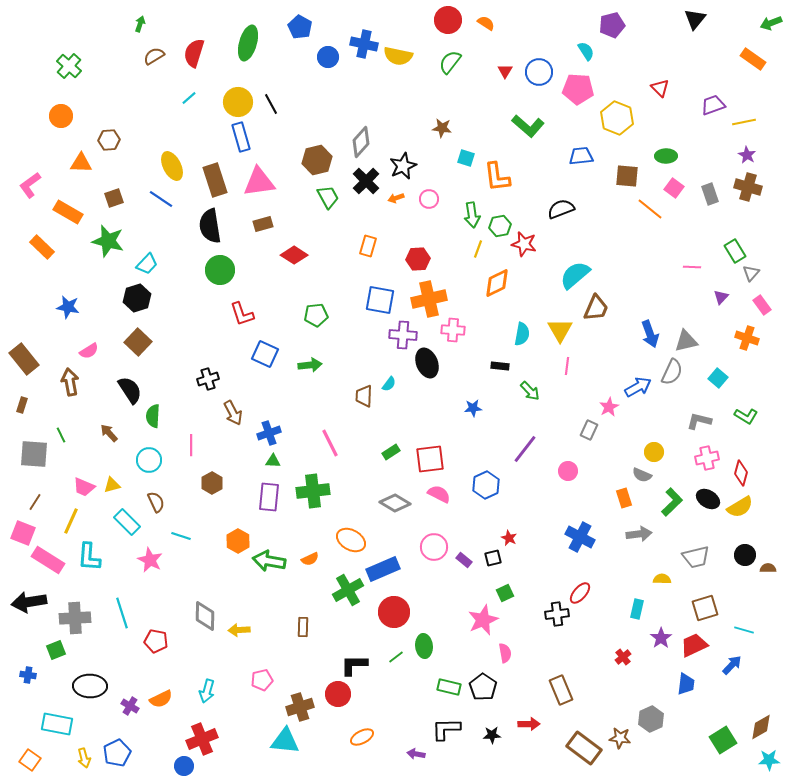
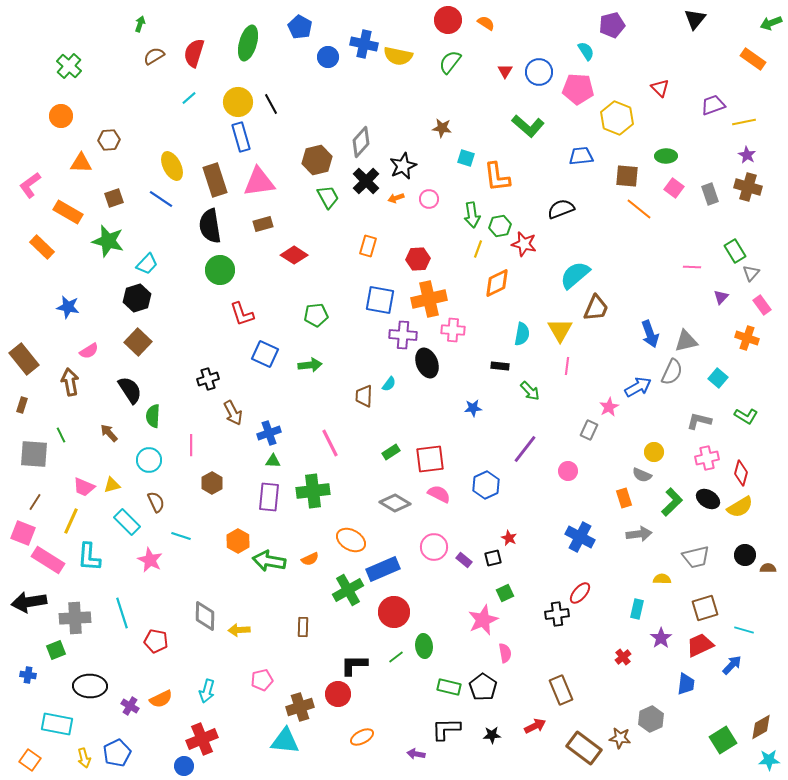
orange line at (650, 209): moved 11 px left
red trapezoid at (694, 645): moved 6 px right
red arrow at (529, 724): moved 6 px right, 2 px down; rotated 25 degrees counterclockwise
